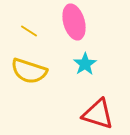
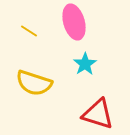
yellow semicircle: moved 5 px right, 12 px down
